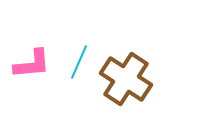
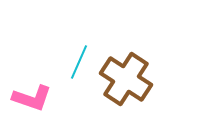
pink L-shape: moved 34 px down; rotated 24 degrees clockwise
